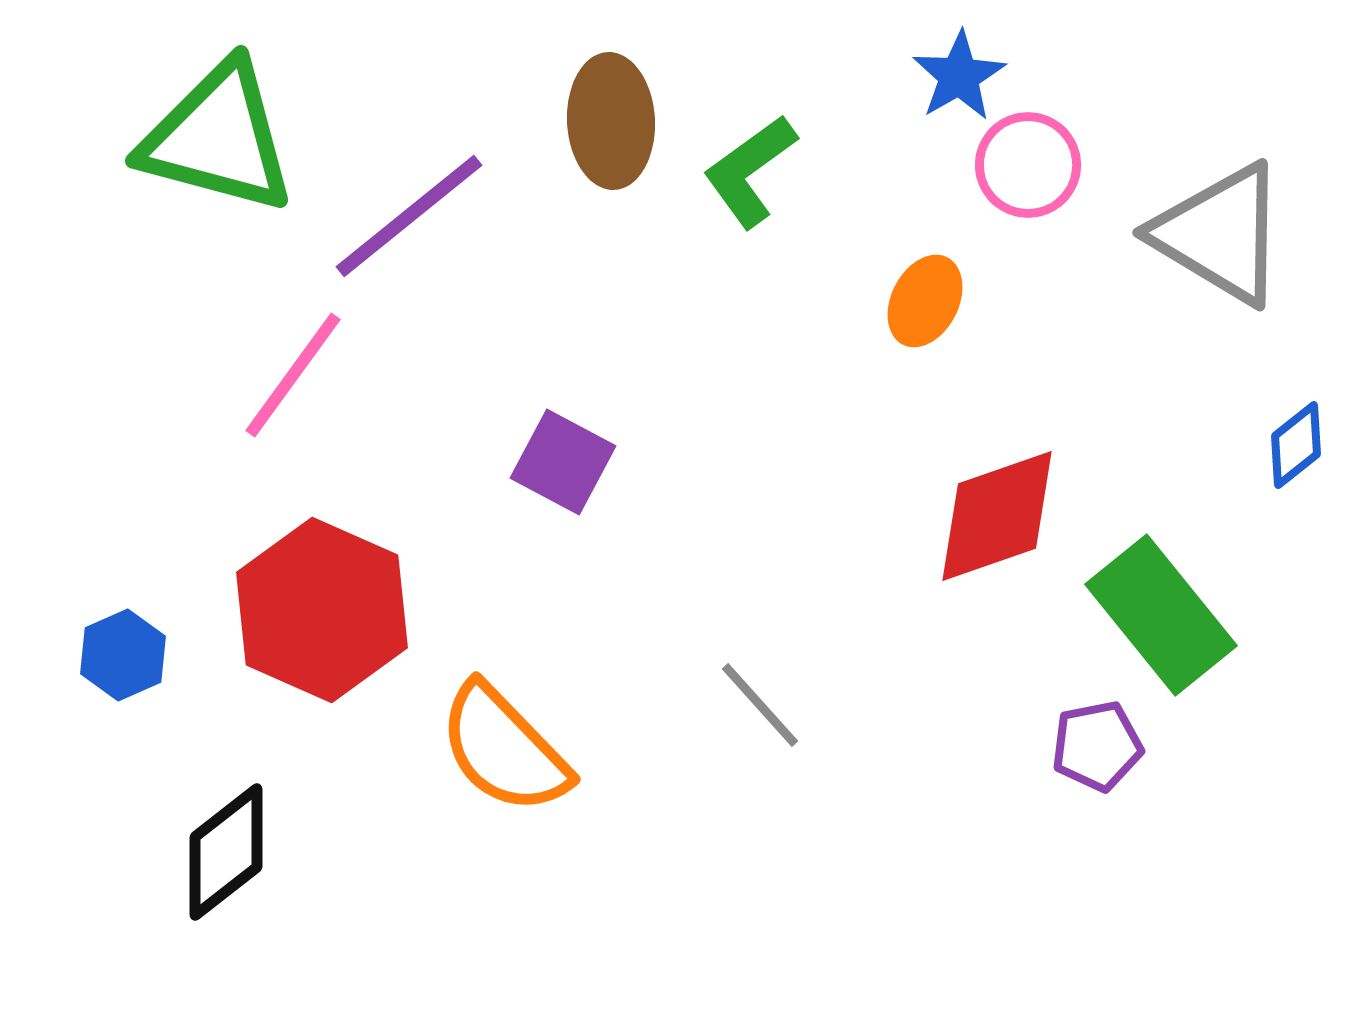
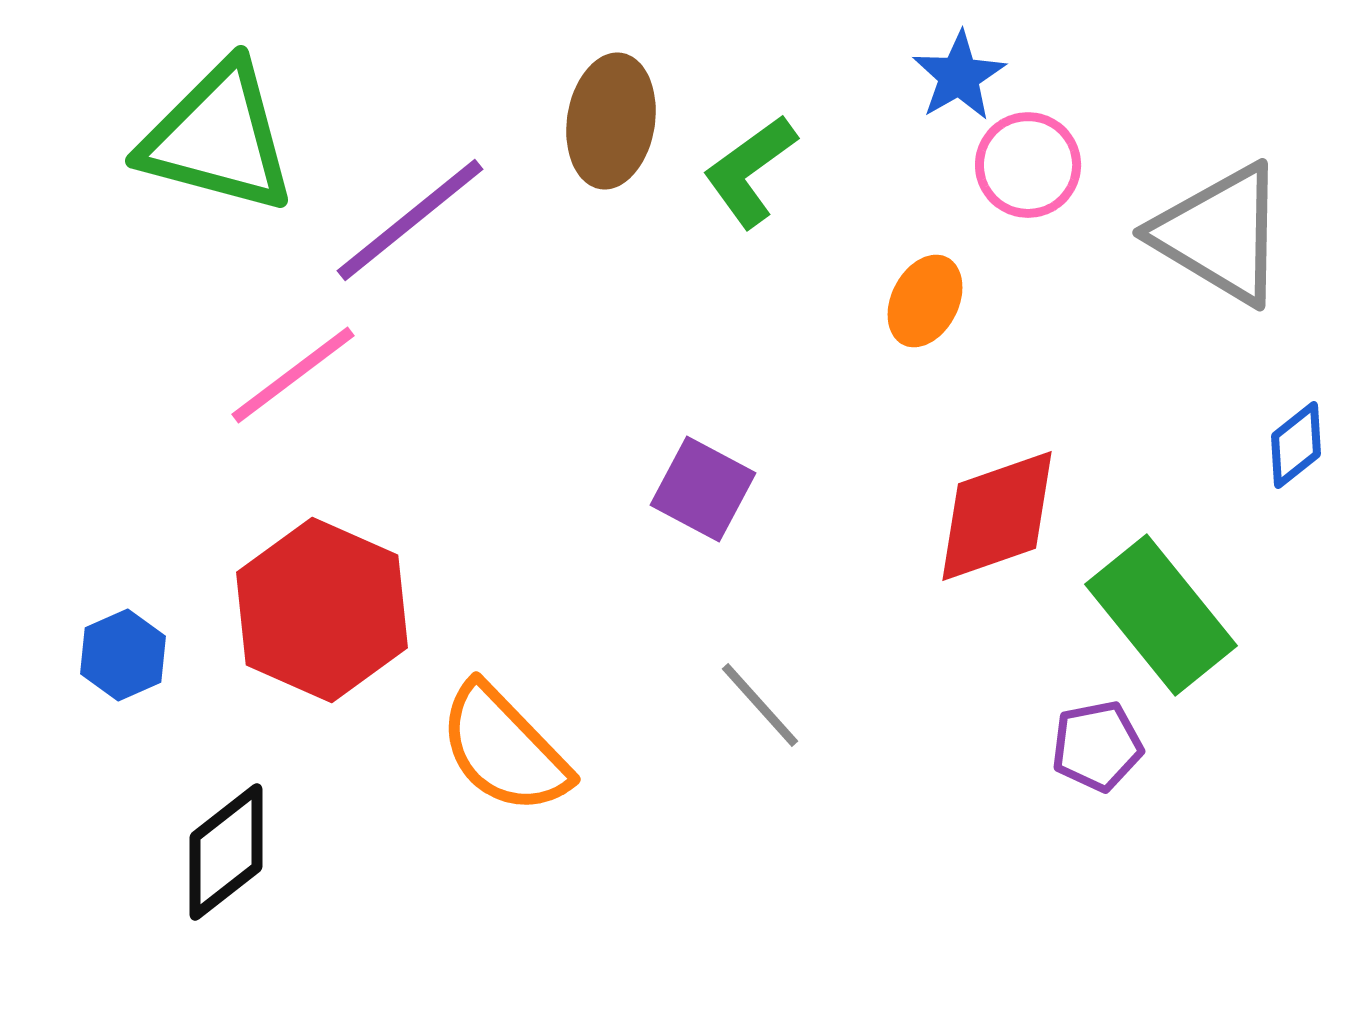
brown ellipse: rotated 12 degrees clockwise
purple line: moved 1 px right, 4 px down
pink line: rotated 17 degrees clockwise
purple square: moved 140 px right, 27 px down
